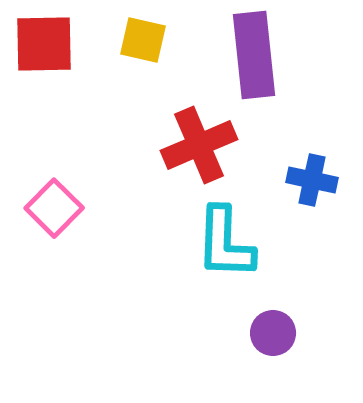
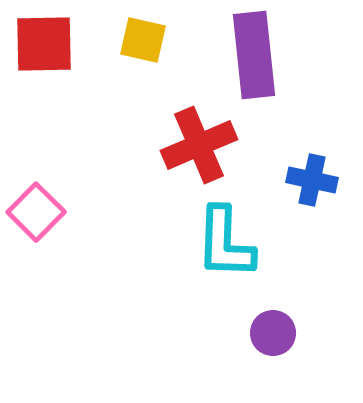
pink square: moved 18 px left, 4 px down
